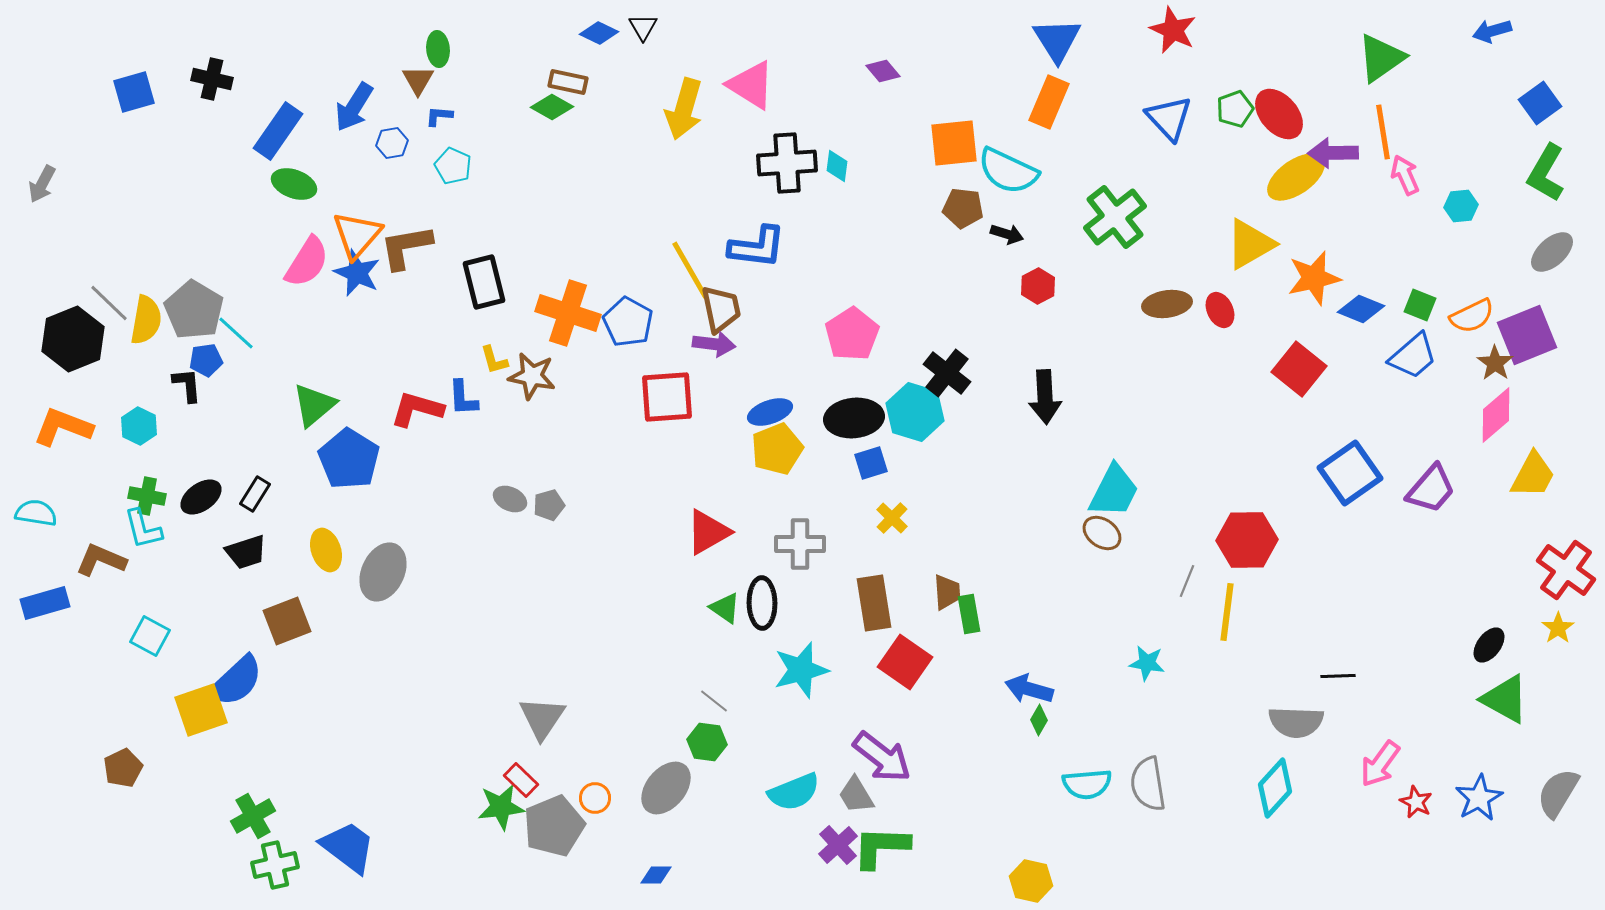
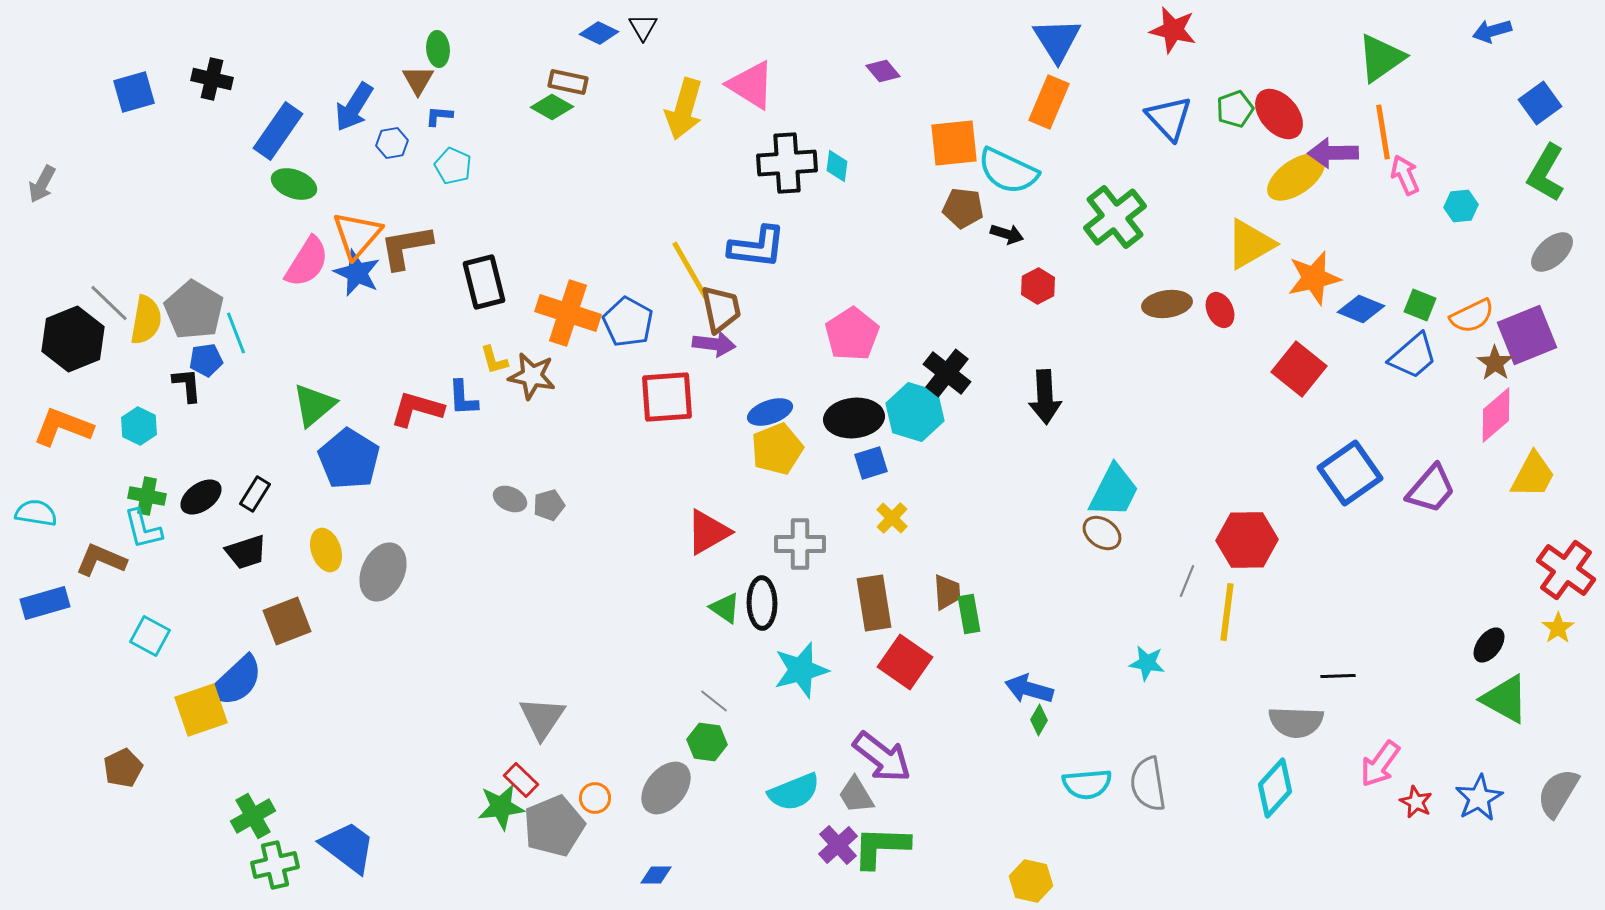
red star at (1173, 30): rotated 12 degrees counterclockwise
cyan line at (236, 333): rotated 27 degrees clockwise
